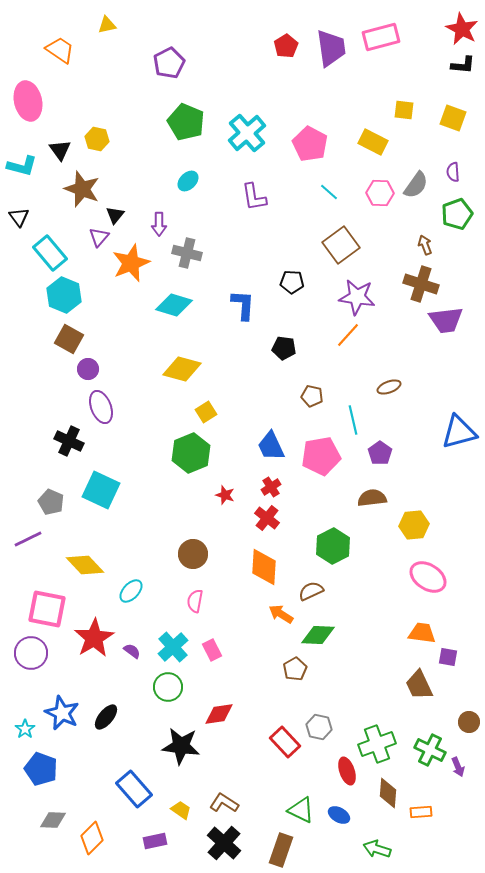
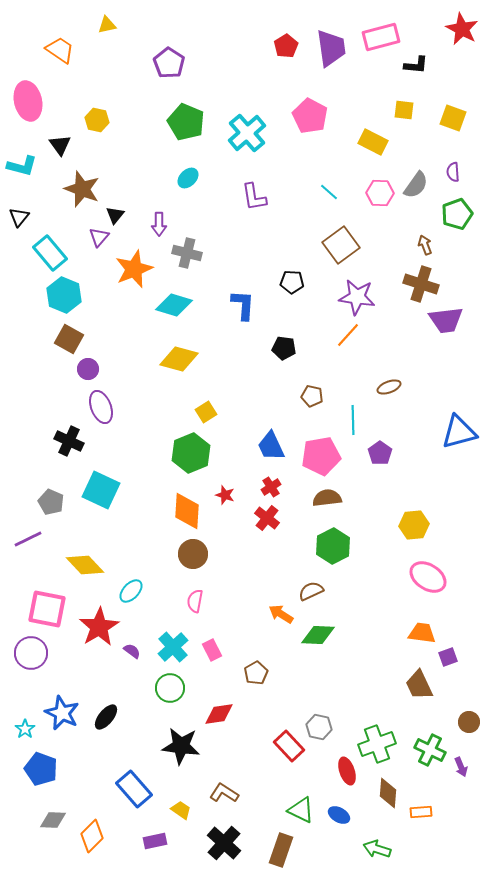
purple pentagon at (169, 63): rotated 12 degrees counterclockwise
black L-shape at (463, 65): moved 47 px left
yellow hexagon at (97, 139): moved 19 px up
pink pentagon at (310, 144): moved 28 px up
black triangle at (60, 150): moved 5 px up
cyan ellipse at (188, 181): moved 3 px up
black triangle at (19, 217): rotated 15 degrees clockwise
orange star at (131, 263): moved 3 px right, 6 px down
yellow diamond at (182, 369): moved 3 px left, 10 px up
cyan line at (353, 420): rotated 12 degrees clockwise
brown semicircle at (372, 498): moved 45 px left
orange diamond at (264, 567): moved 77 px left, 56 px up
red star at (94, 638): moved 5 px right, 11 px up
purple square at (448, 657): rotated 30 degrees counterclockwise
brown pentagon at (295, 669): moved 39 px left, 4 px down
green circle at (168, 687): moved 2 px right, 1 px down
red rectangle at (285, 742): moved 4 px right, 4 px down
purple arrow at (458, 767): moved 3 px right
brown L-shape at (224, 803): moved 10 px up
orange diamond at (92, 838): moved 2 px up
